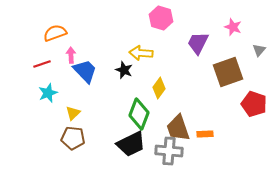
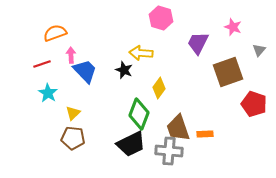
cyan star: rotated 18 degrees counterclockwise
